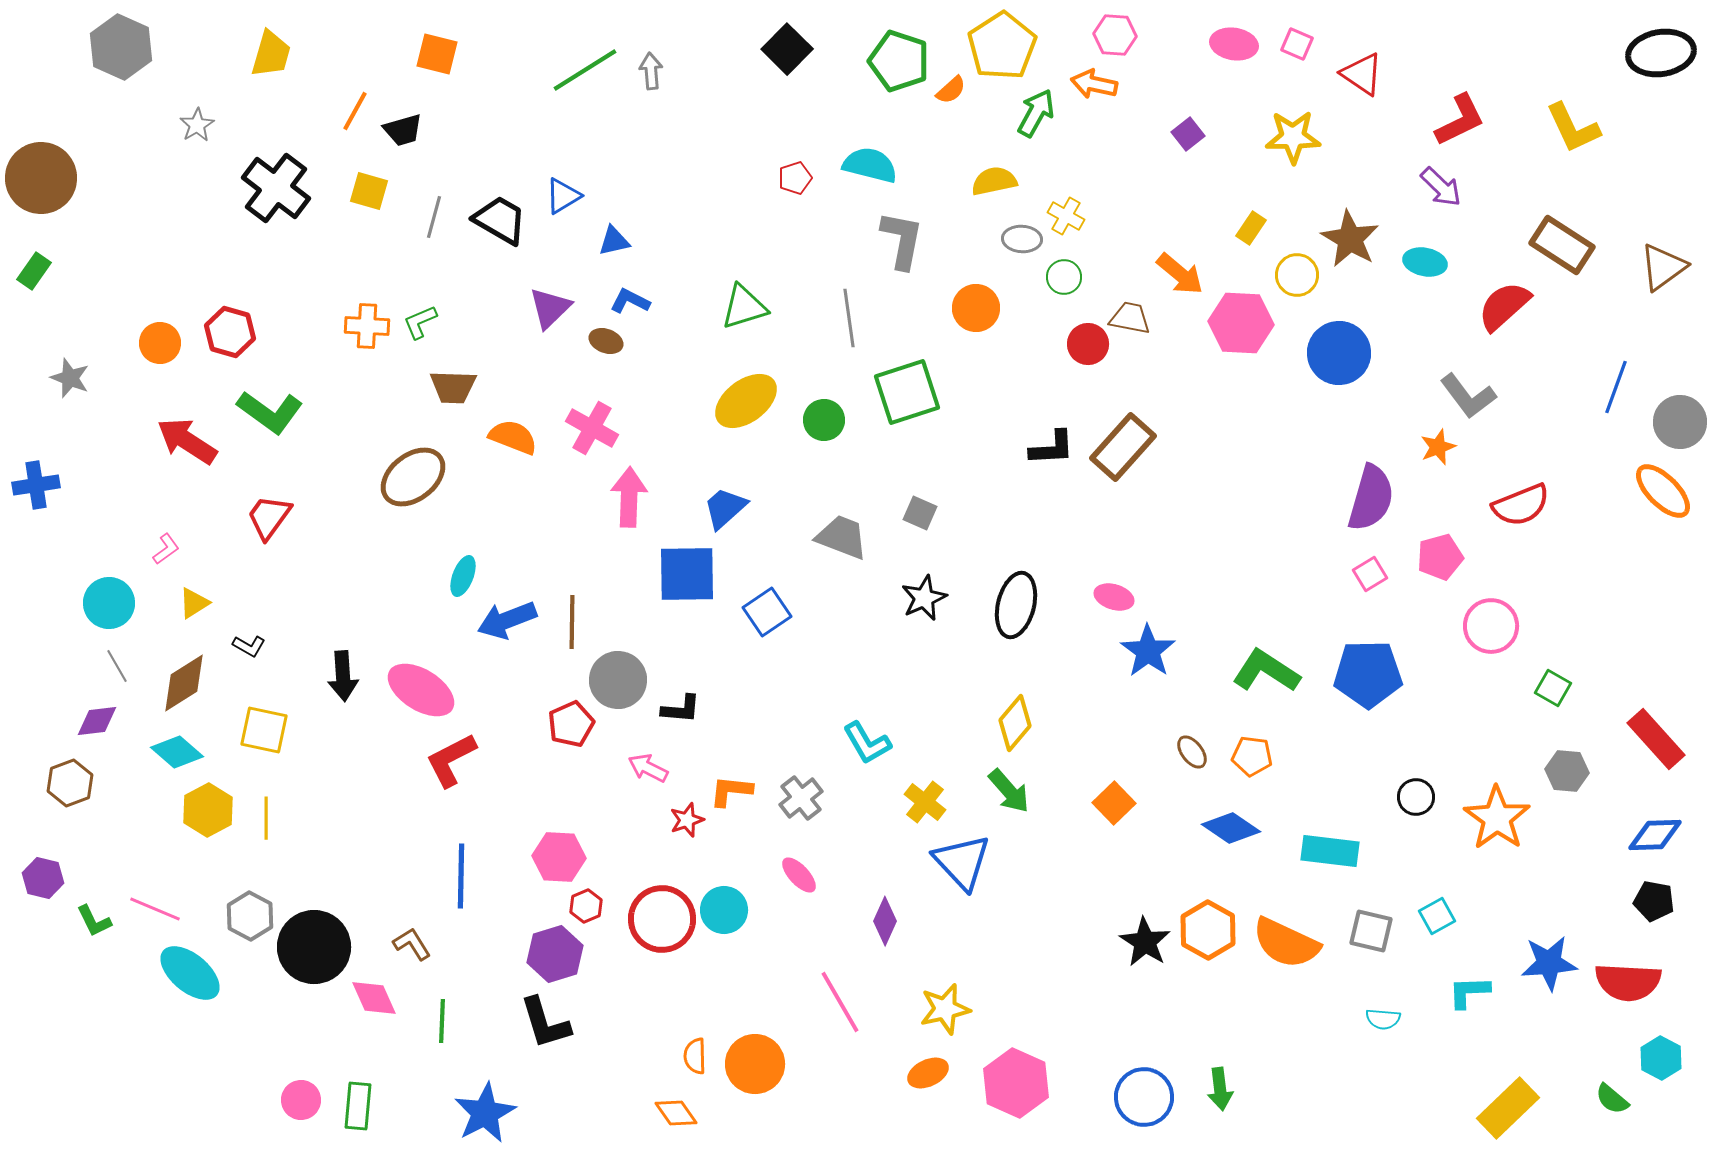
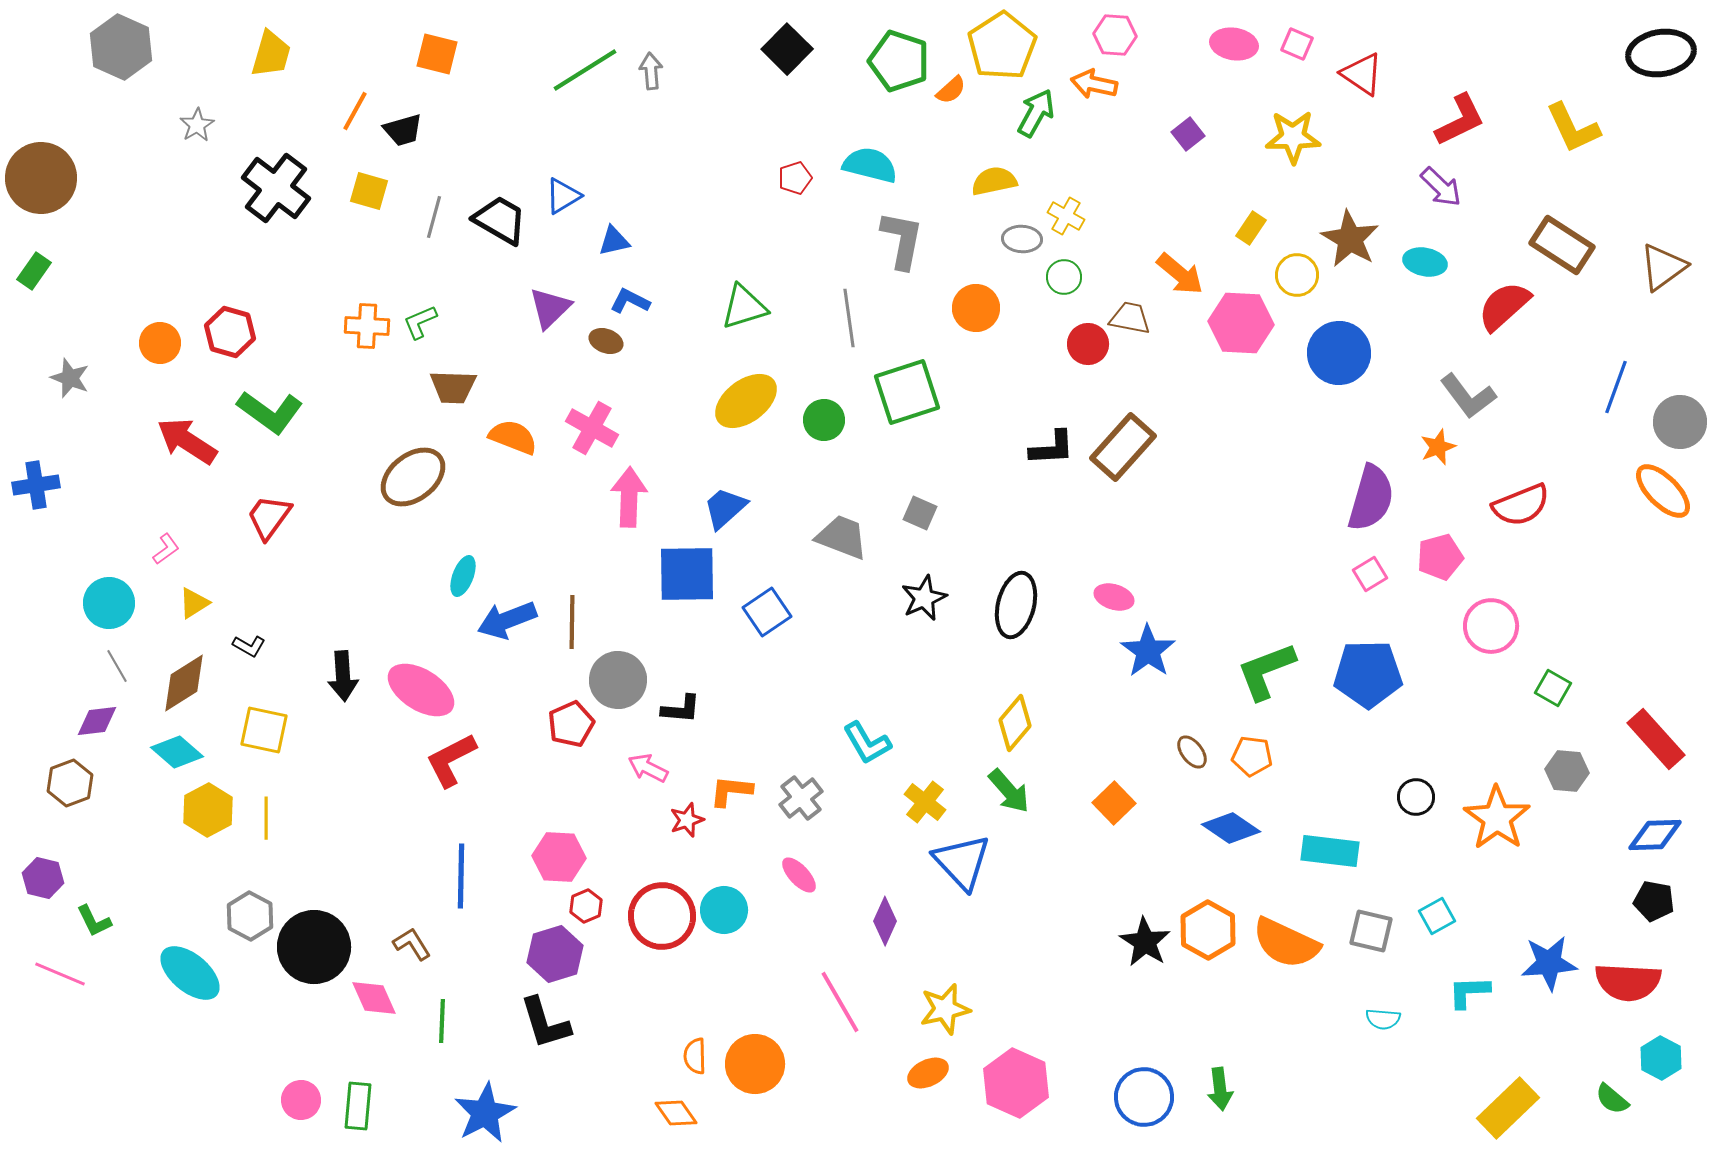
green L-shape at (1266, 671): rotated 54 degrees counterclockwise
pink line at (155, 909): moved 95 px left, 65 px down
red circle at (662, 919): moved 3 px up
